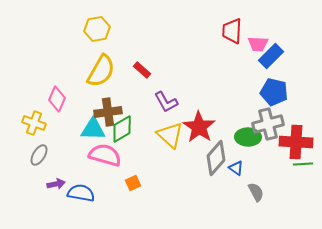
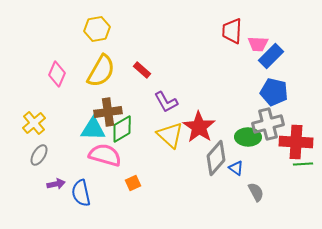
pink diamond: moved 25 px up
yellow cross: rotated 30 degrees clockwise
blue semicircle: rotated 112 degrees counterclockwise
